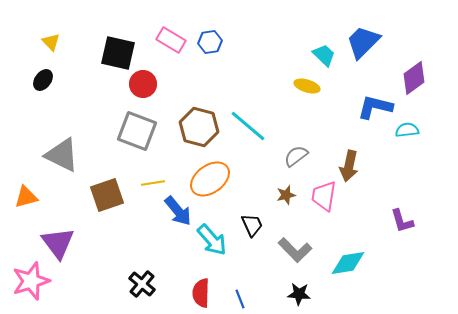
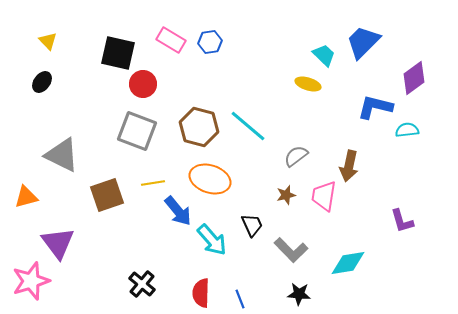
yellow triangle: moved 3 px left, 1 px up
black ellipse: moved 1 px left, 2 px down
yellow ellipse: moved 1 px right, 2 px up
orange ellipse: rotated 54 degrees clockwise
gray L-shape: moved 4 px left
